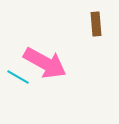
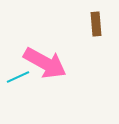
cyan line: rotated 55 degrees counterclockwise
